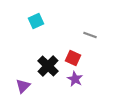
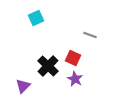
cyan square: moved 3 px up
